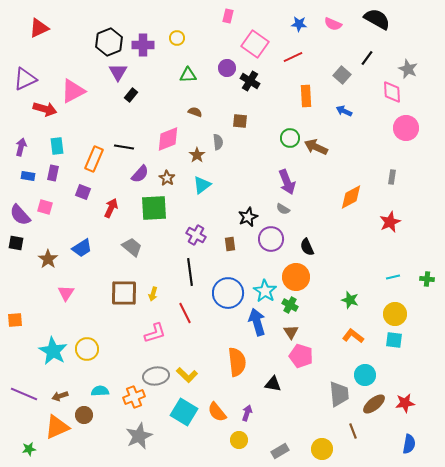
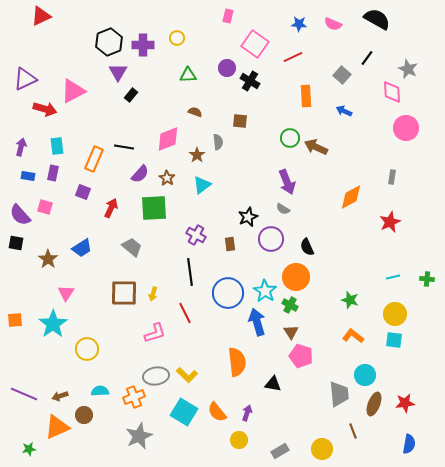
red triangle at (39, 28): moved 2 px right, 12 px up
cyan star at (53, 351): moved 27 px up; rotated 8 degrees clockwise
brown ellipse at (374, 404): rotated 30 degrees counterclockwise
